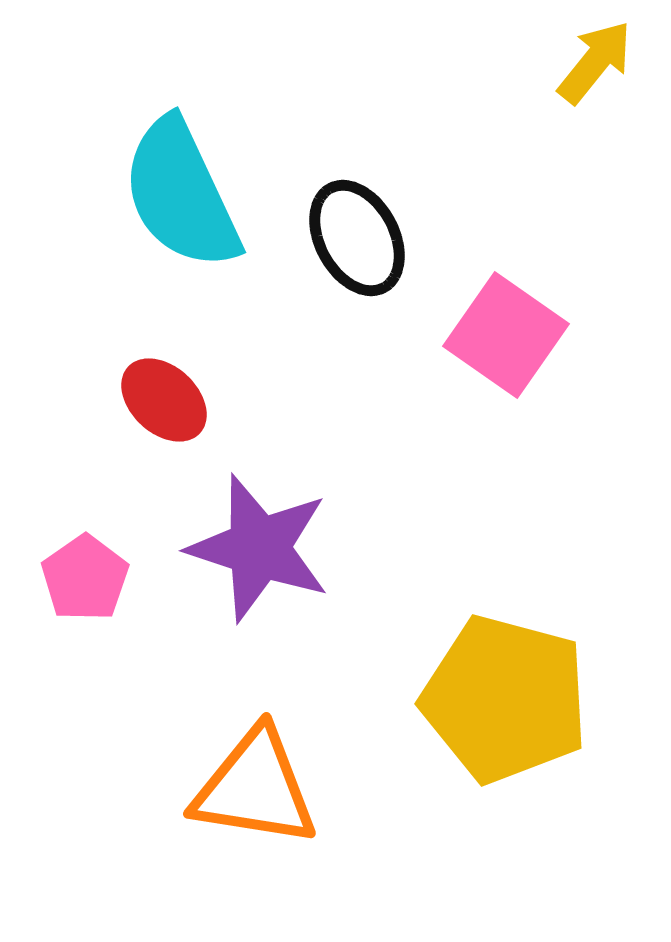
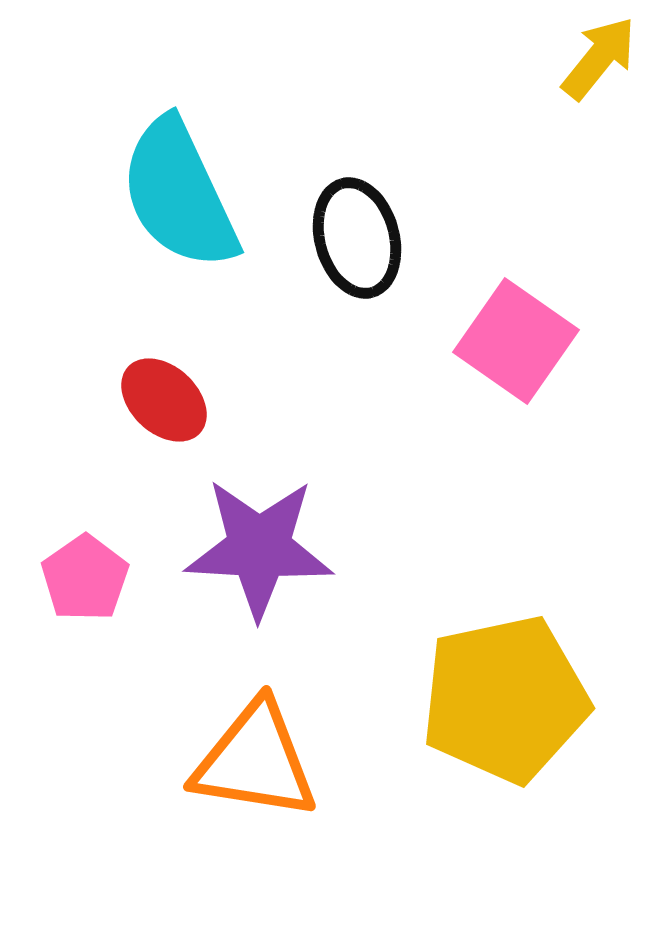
yellow arrow: moved 4 px right, 4 px up
cyan semicircle: moved 2 px left
black ellipse: rotated 13 degrees clockwise
pink square: moved 10 px right, 6 px down
purple star: rotated 15 degrees counterclockwise
yellow pentagon: rotated 27 degrees counterclockwise
orange triangle: moved 27 px up
